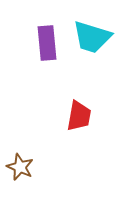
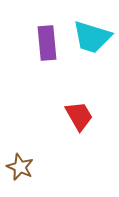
red trapezoid: rotated 40 degrees counterclockwise
